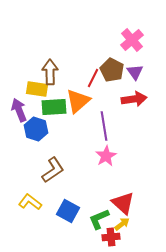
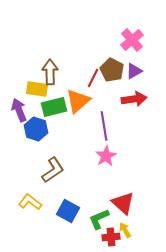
purple triangle: moved 1 px left, 1 px up; rotated 36 degrees clockwise
green rectangle: rotated 10 degrees counterclockwise
yellow arrow: moved 3 px right, 6 px down; rotated 84 degrees counterclockwise
